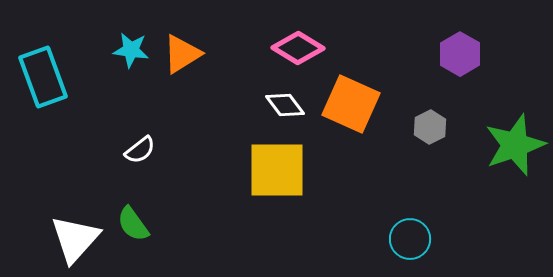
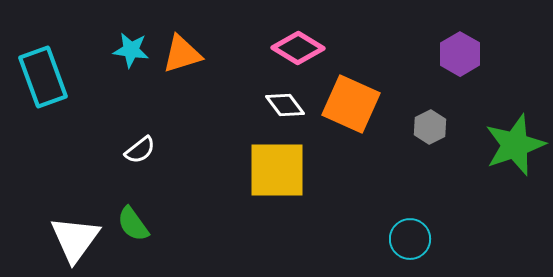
orange triangle: rotated 15 degrees clockwise
white triangle: rotated 6 degrees counterclockwise
